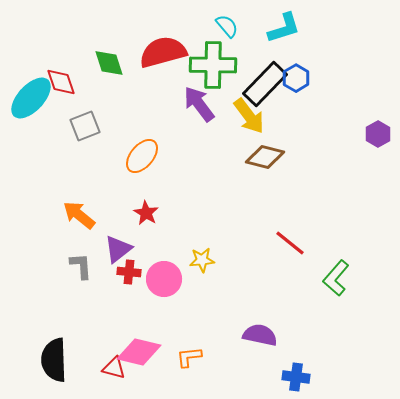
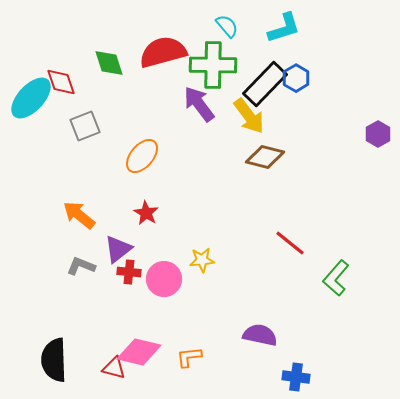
gray L-shape: rotated 64 degrees counterclockwise
